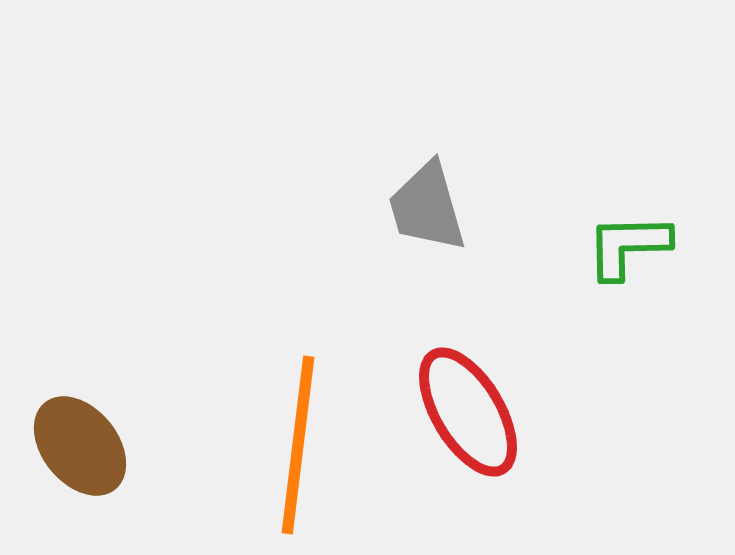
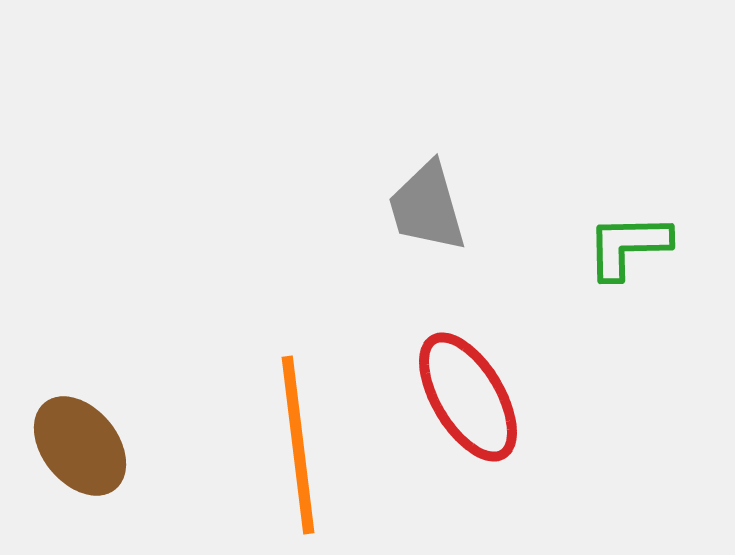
red ellipse: moved 15 px up
orange line: rotated 14 degrees counterclockwise
